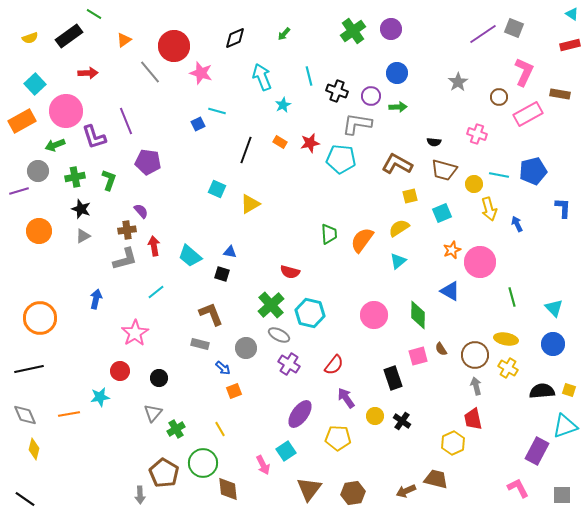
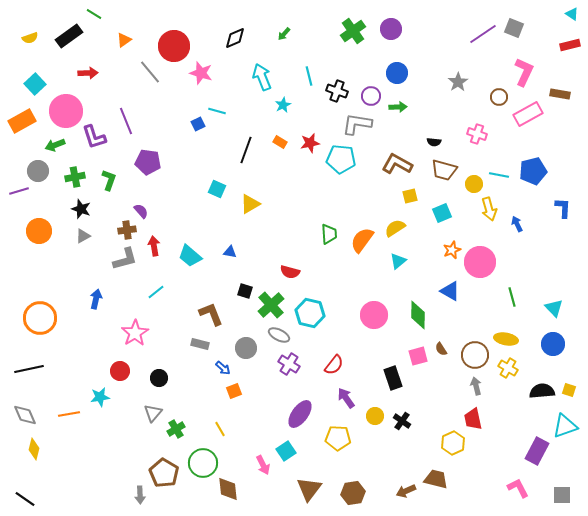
yellow semicircle at (399, 228): moved 4 px left
black square at (222, 274): moved 23 px right, 17 px down
